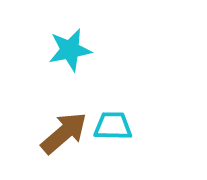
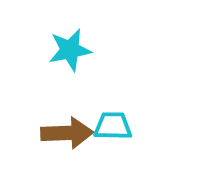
brown arrow: moved 3 px right; rotated 39 degrees clockwise
